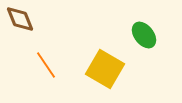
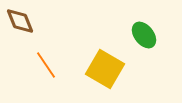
brown diamond: moved 2 px down
